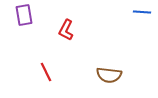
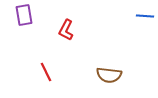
blue line: moved 3 px right, 4 px down
